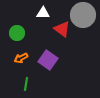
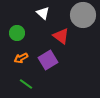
white triangle: rotated 40 degrees clockwise
red triangle: moved 1 px left, 7 px down
purple square: rotated 24 degrees clockwise
green line: rotated 64 degrees counterclockwise
